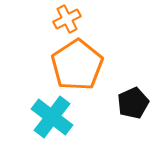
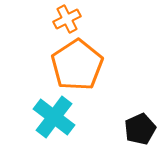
black pentagon: moved 7 px right, 26 px down
cyan cross: moved 2 px right
